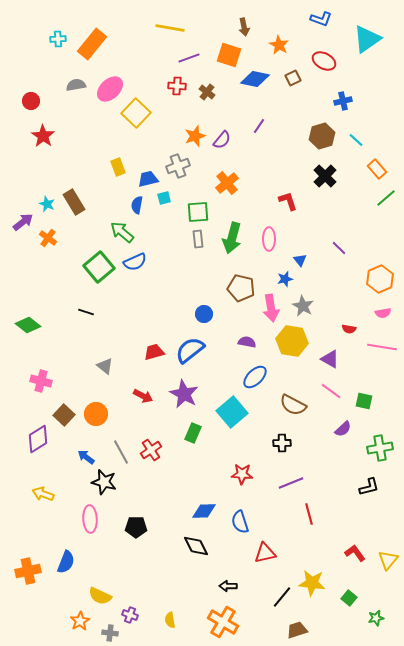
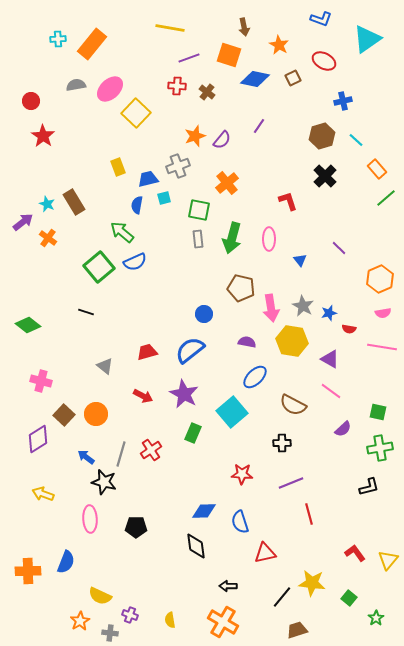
green square at (198, 212): moved 1 px right, 2 px up; rotated 15 degrees clockwise
blue star at (285, 279): moved 44 px right, 34 px down
red trapezoid at (154, 352): moved 7 px left
green square at (364, 401): moved 14 px right, 11 px down
gray line at (121, 452): moved 2 px down; rotated 45 degrees clockwise
black diamond at (196, 546): rotated 20 degrees clockwise
orange cross at (28, 571): rotated 10 degrees clockwise
green star at (376, 618): rotated 21 degrees counterclockwise
